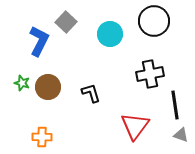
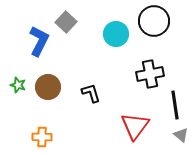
cyan circle: moved 6 px right
green star: moved 4 px left, 2 px down
gray triangle: rotated 21 degrees clockwise
